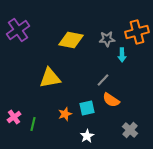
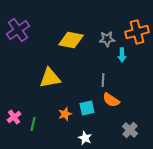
gray line: rotated 40 degrees counterclockwise
white star: moved 2 px left, 2 px down; rotated 16 degrees counterclockwise
